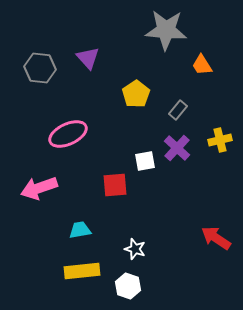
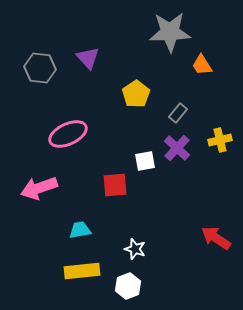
gray star: moved 4 px right, 2 px down; rotated 6 degrees counterclockwise
gray rectangle: moved 3 px down
white hexagon: rotated 20 degrees clockwise
